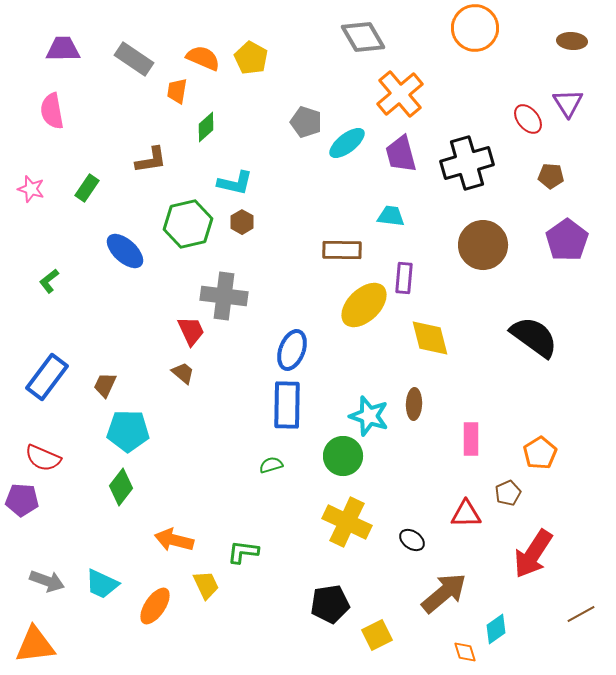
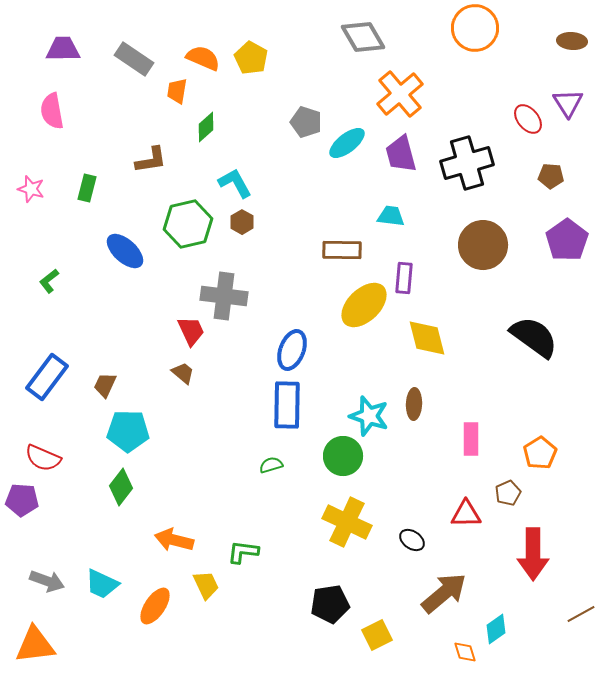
cyan L-shape at (235, 183): rotated 132 degrees counterclockwise
green rectangle at (87, 188): rotated 20 degrees counterclockwise
yellow diamond at (430, 338): moved 3 px left
red arrow at (533, 554): rotated 33 degrees counterclockwise
